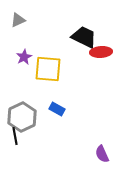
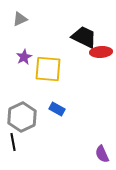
gray triangle: moved 2 px right, 1 px up
black line: moved 2 px left, 6 px down
